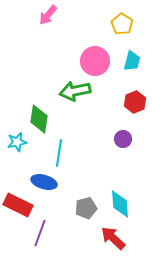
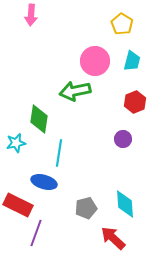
pink arrow: moved 17 px left; rotated 35 degrees counterclockwise
cyan star: moved 1 px left, 1 px down
cyan diamond: moved 5 px right
purple line: moved 4 px left
